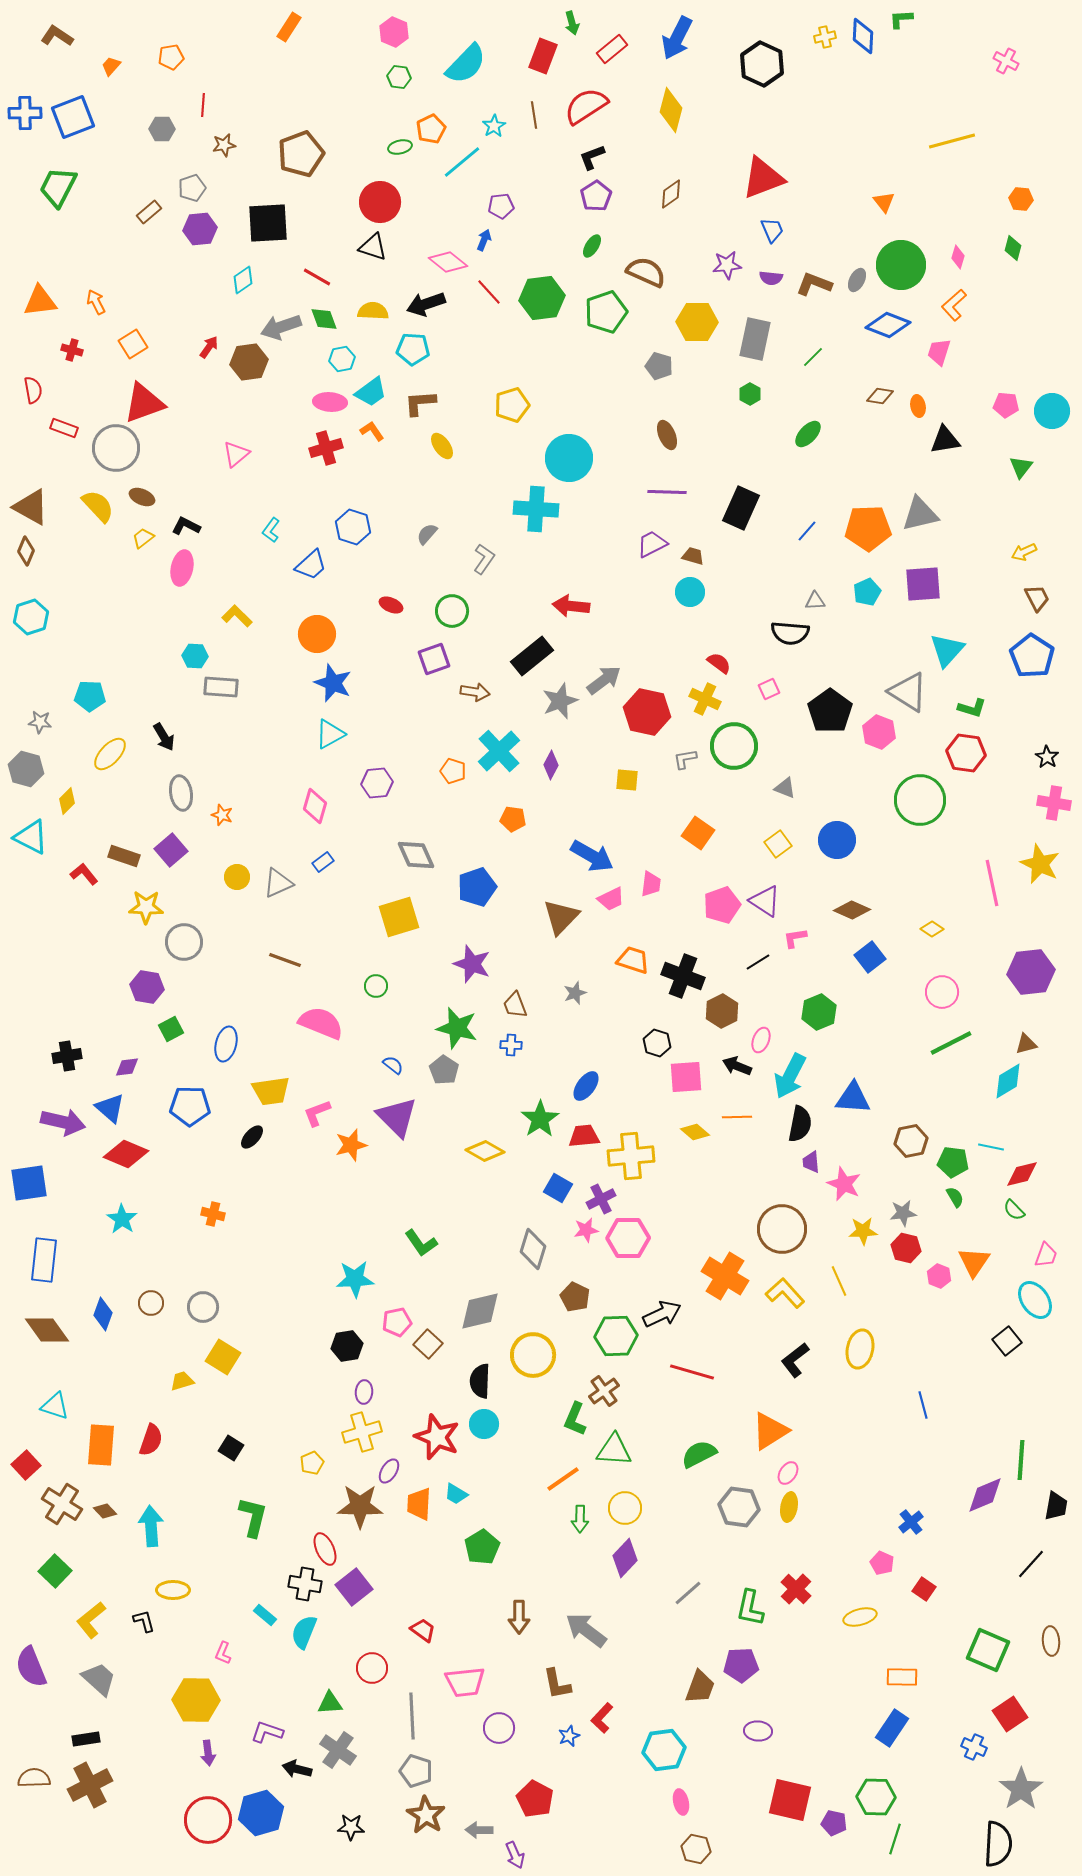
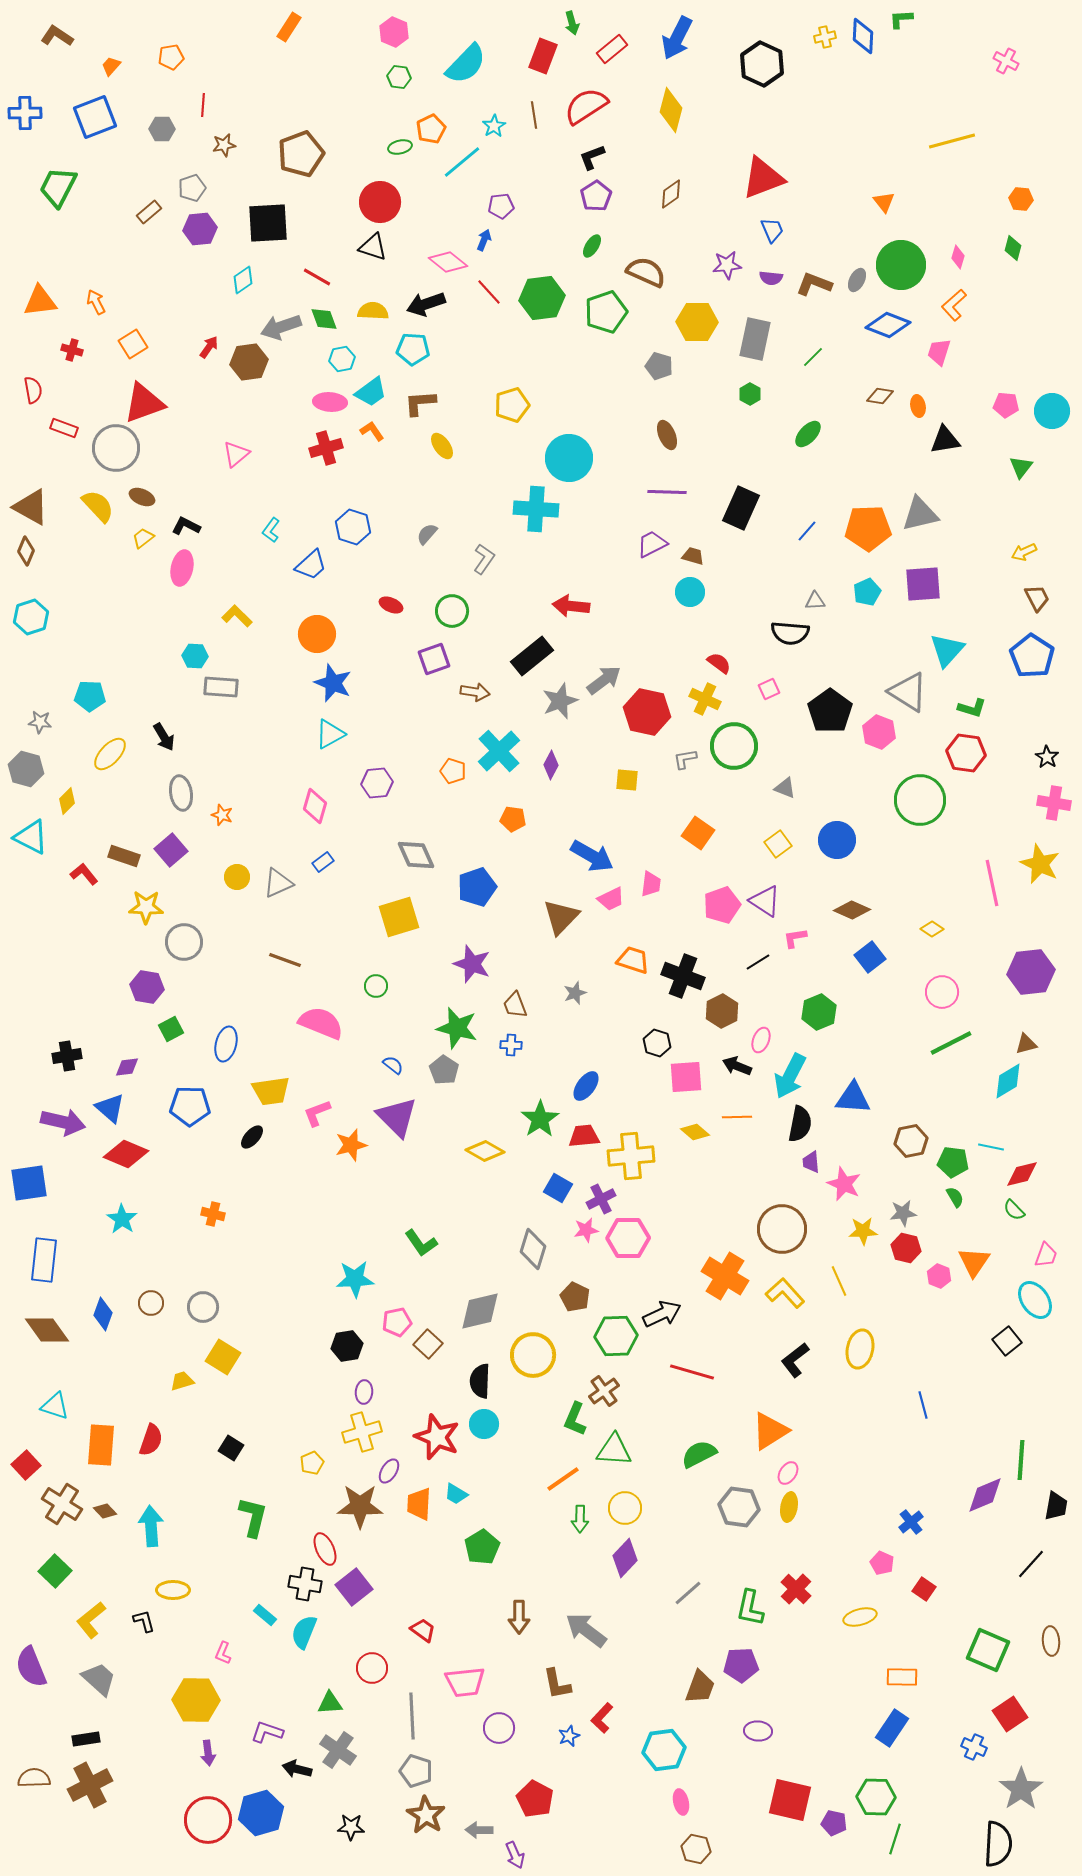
blue square at (73, 117): moved 22 px right
